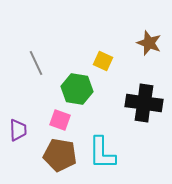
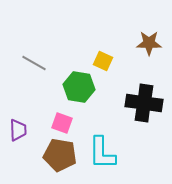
brown star: rotated 20 degrees counterclockwise
gray line: moved 2 px left; rotated 35 degrees counterclockwise
green hexagon: moved 2 px right, 2 px up
pink square: moved 2 px right, 3 px down
